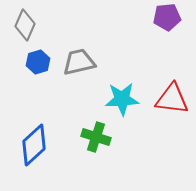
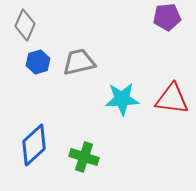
green cross: moved 12 px left, 20 px down
